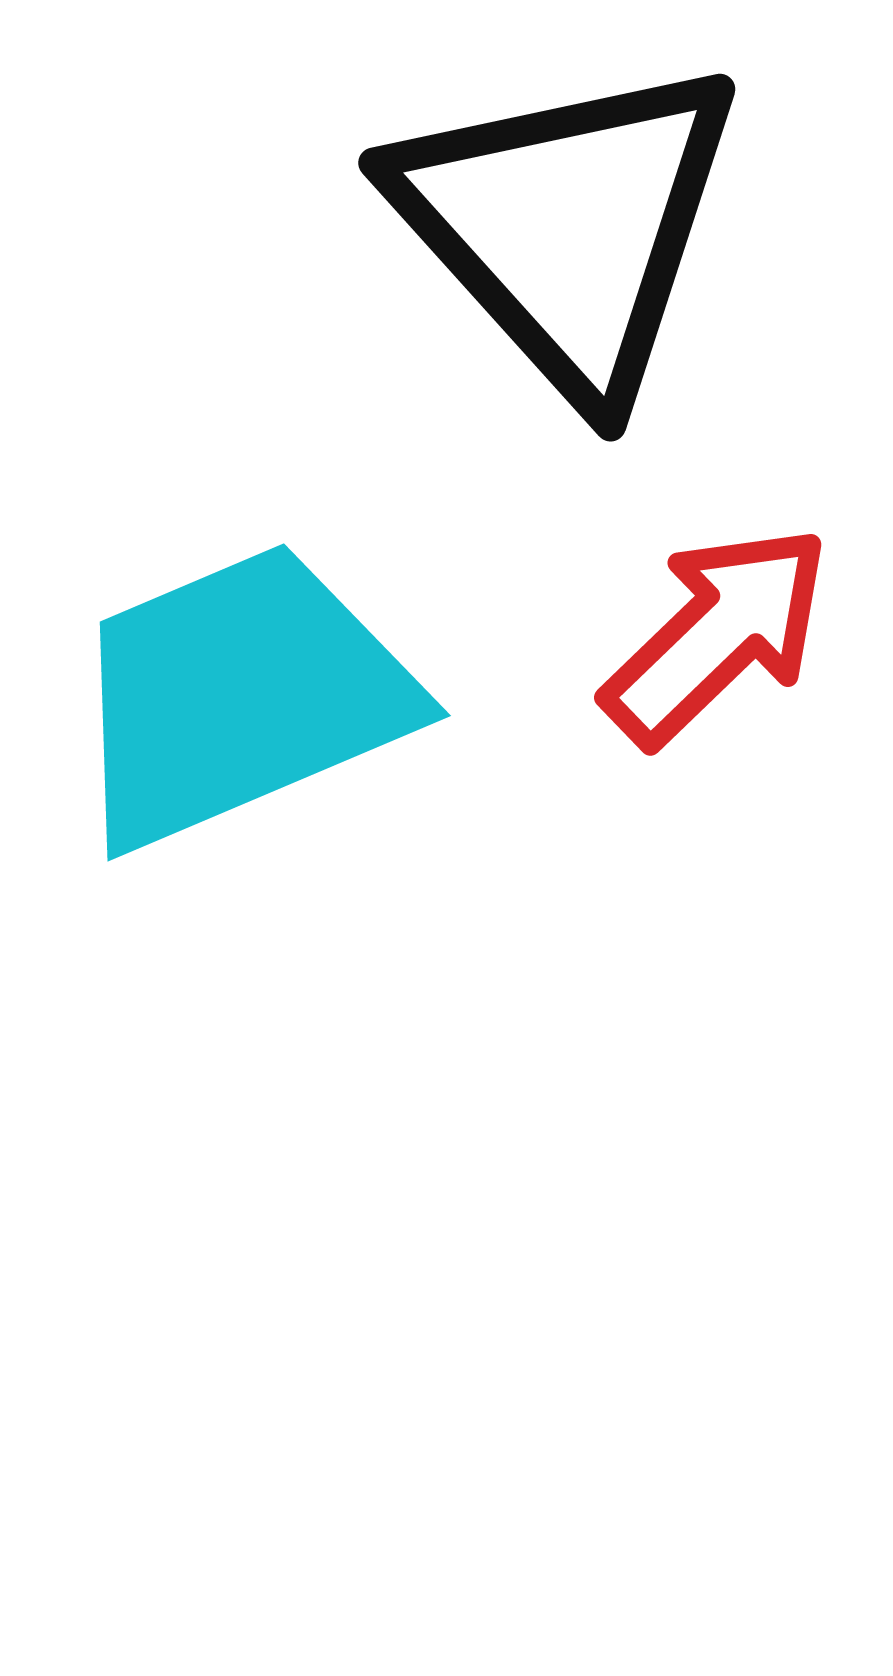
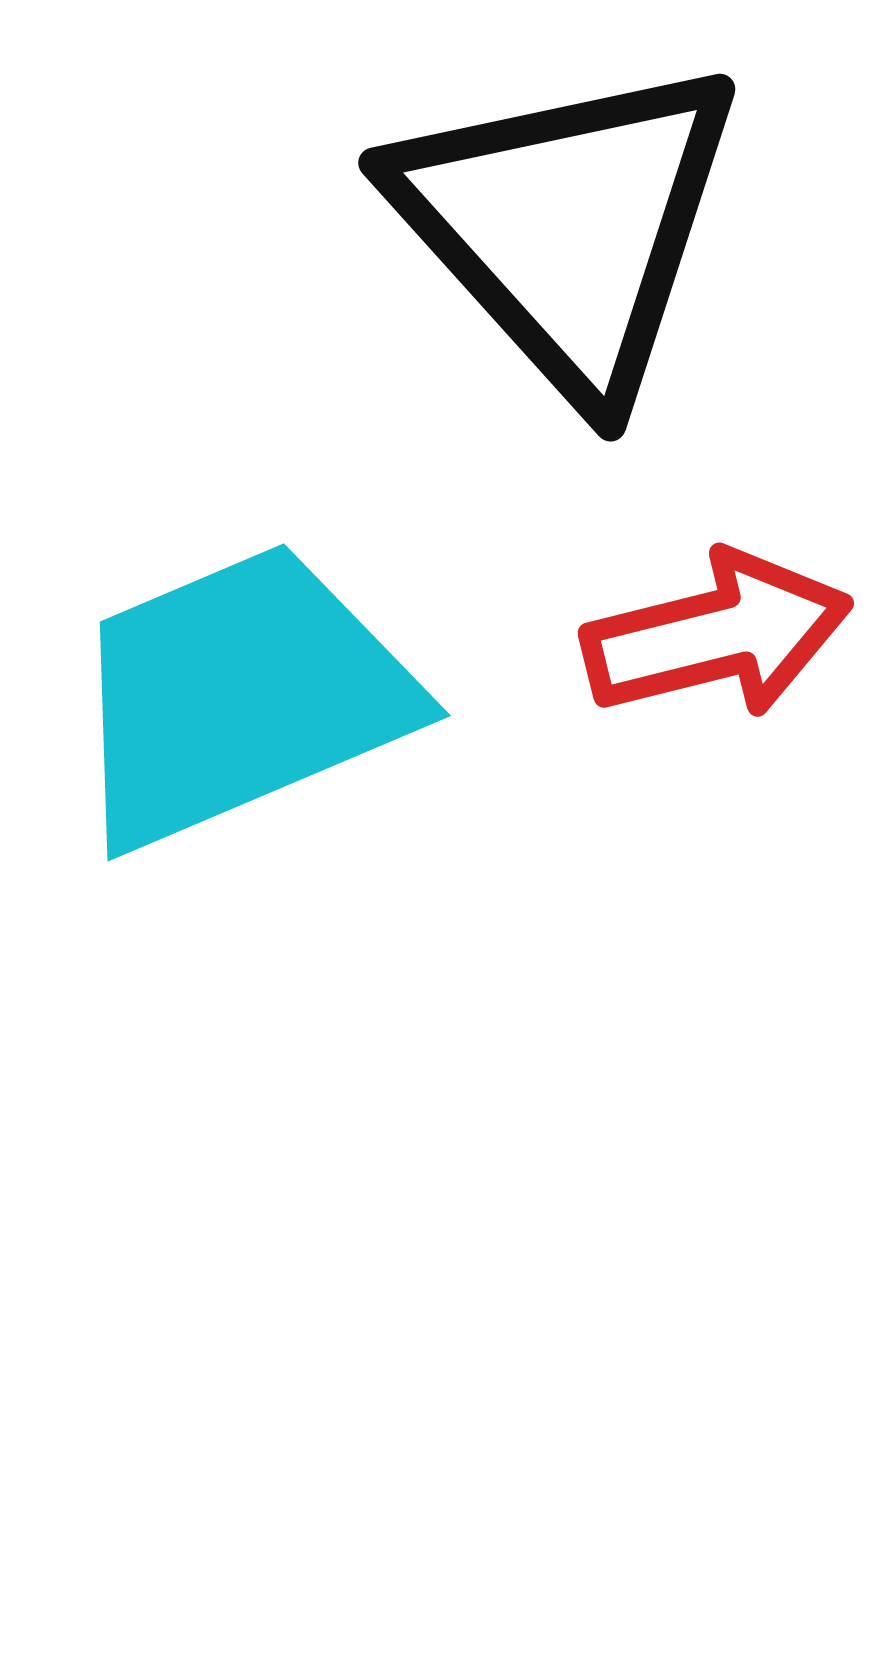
red arrow: rotated 30 degrees clockwise
